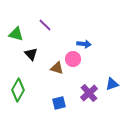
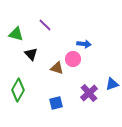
blue square: moved 3 px left
